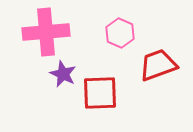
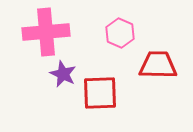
red trapezoid: rotated 21 degrees clockwise
